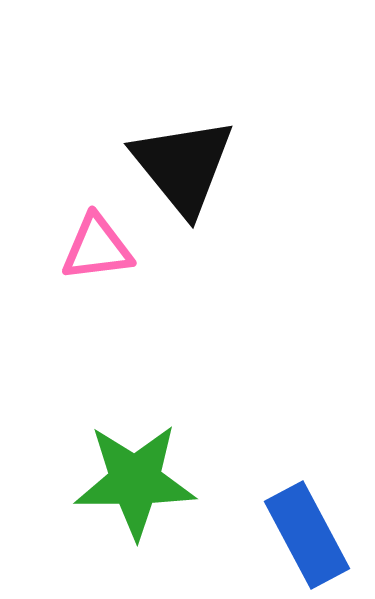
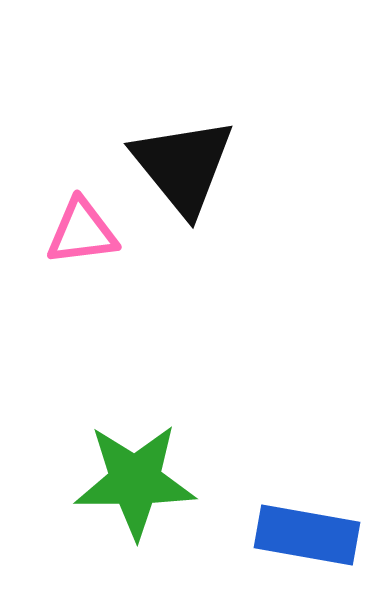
pink triangle: moved 15 px left, 16 px up
blue rectangle: rotated 52 degrees counterclockwise
